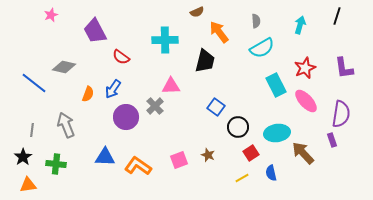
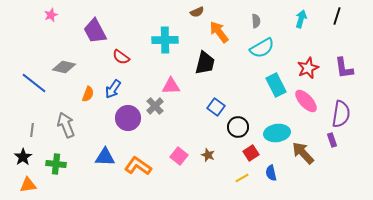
cyan arrow: moved 1 px right, 6 px up
black trapezoid: moved 2 px down
red star: moved 3 px right
purple circle: moved 2 px right, 1 px down
pink square: moved 4 px up; rotated 30 degrees counterclockwise
